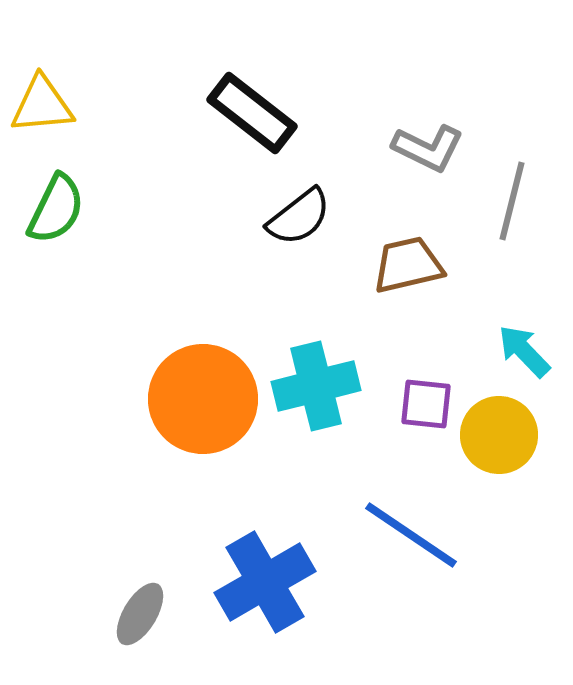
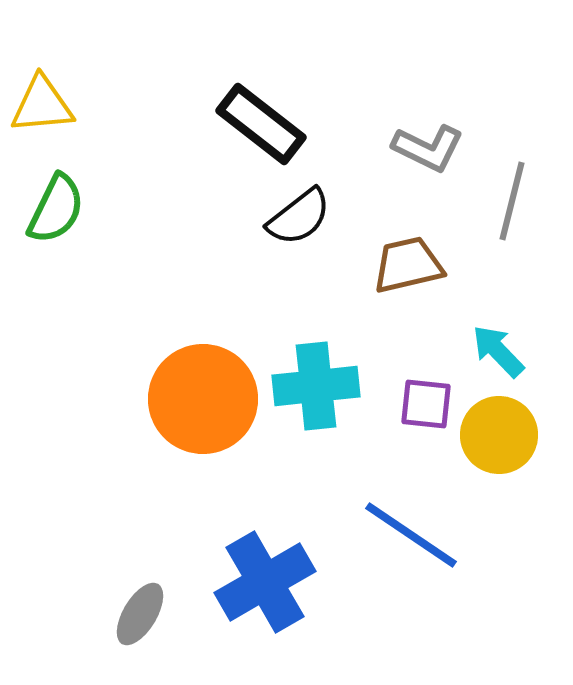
black rectangle: moved 9 px right, 11 px down
cyan arrow: moved 26 px left
cyan cross: rotated 8 degrees clockwise
